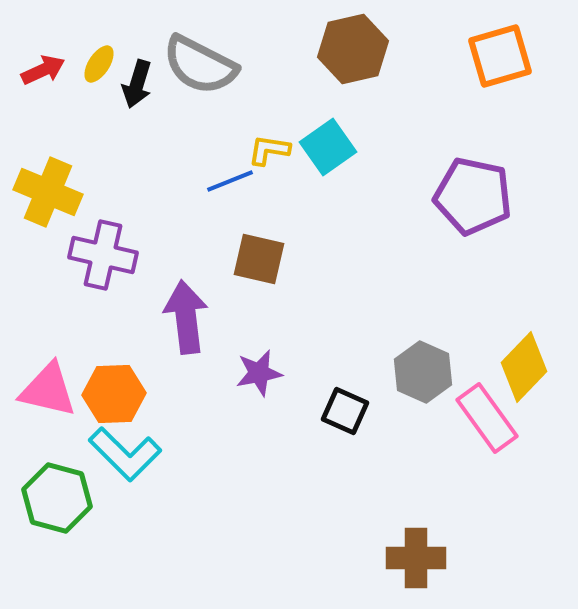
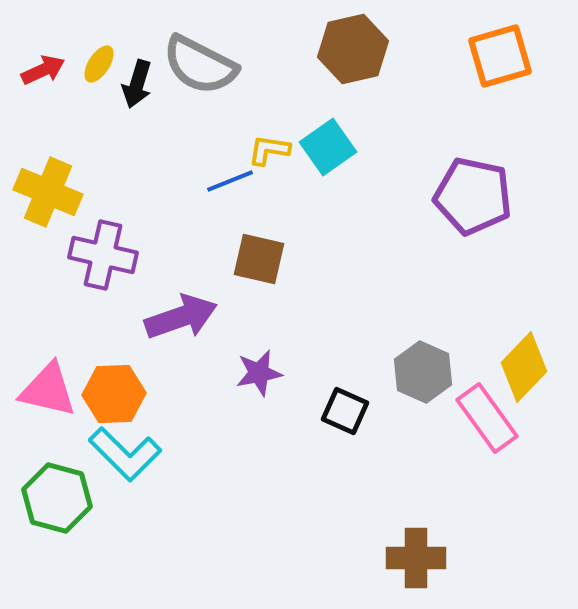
purple arrow: moved 5 px left; rotated 78 degrees clockwise
